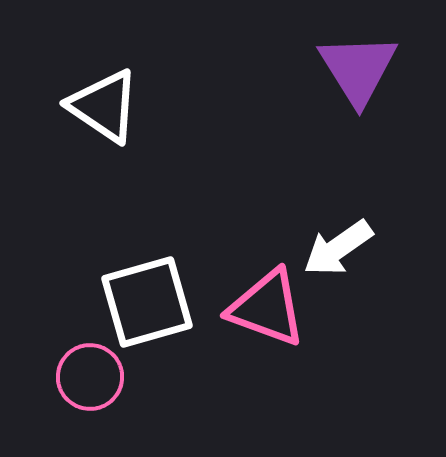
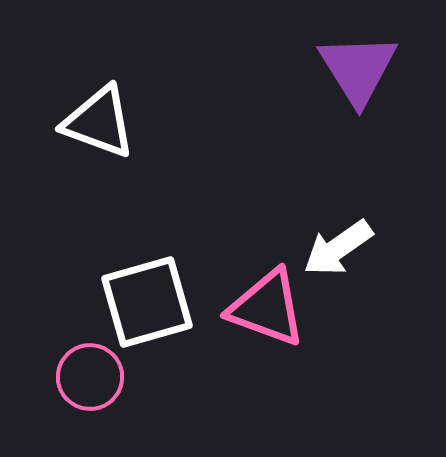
white triangle: moved 5 px left, 16 px down; rotated 14 degrees counterclockwise
